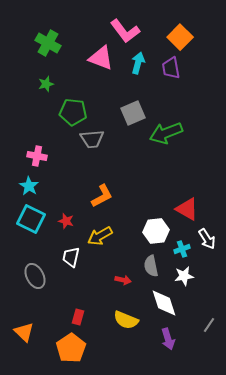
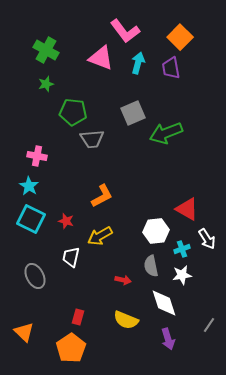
green cross: moved 2 px left, 7 px down
white star: moved 2 px left, 1 px up
